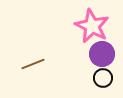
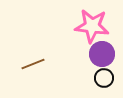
pink star: rotated 20 degrees counterclockwise
black circle: moved 1 px right
